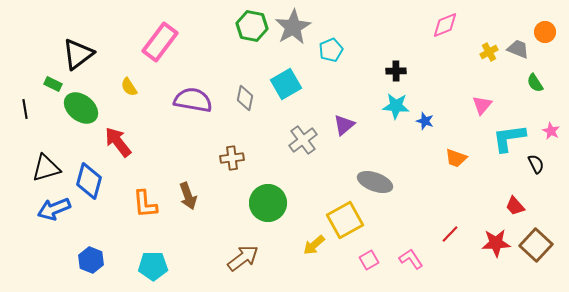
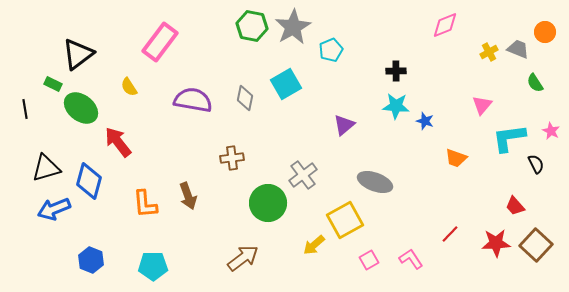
gray cross at (303, 140): moved 35 px down
